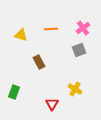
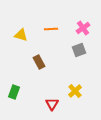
yellow cross: moved 2 px down; rotated 16 degrees clockwise
